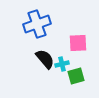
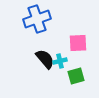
blue cross: moved 5 px up
cyan cross: moved 2 px left, 3 px up
